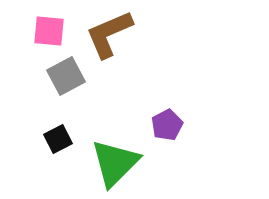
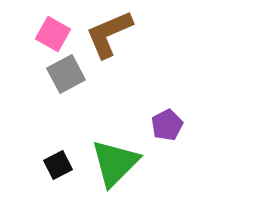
pink square: moved 4 px right, 3 px down; rotated 24 degrees clockwise
gray square: moved 2 px up
black square: moved 26 px down
